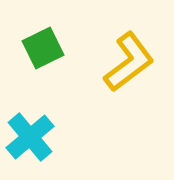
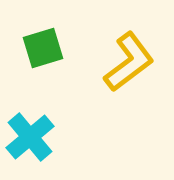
green square: rotated 9 degrees clockwise
